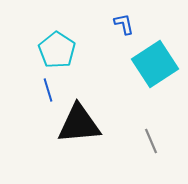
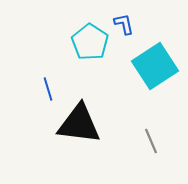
cyan pentagon: moved 33 px right, 8 px up
cyan square: moved 2 px down
blue line: moved 1 px up
black triangle: rotated 12 degrees clockwise
